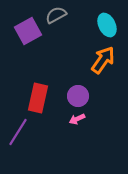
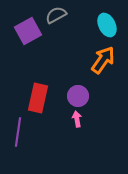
pink arrow: rotated 105 degrees clockwise
purple line: rotated 24 degrees counterclockwise
